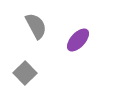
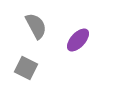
gray square: moved 1 px right, 5 px up; rotated 20 degrees counterclockwise
